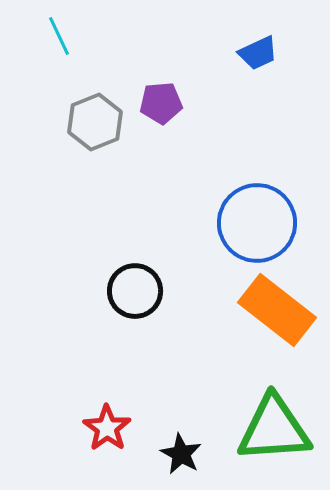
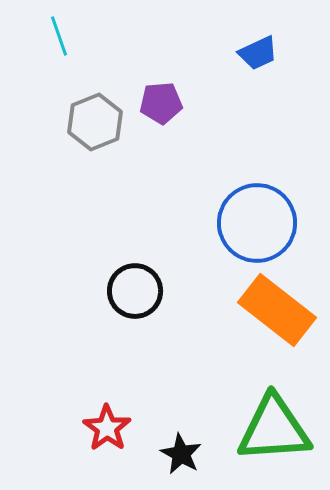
cyan line: rotated 6 degrees clockwise
